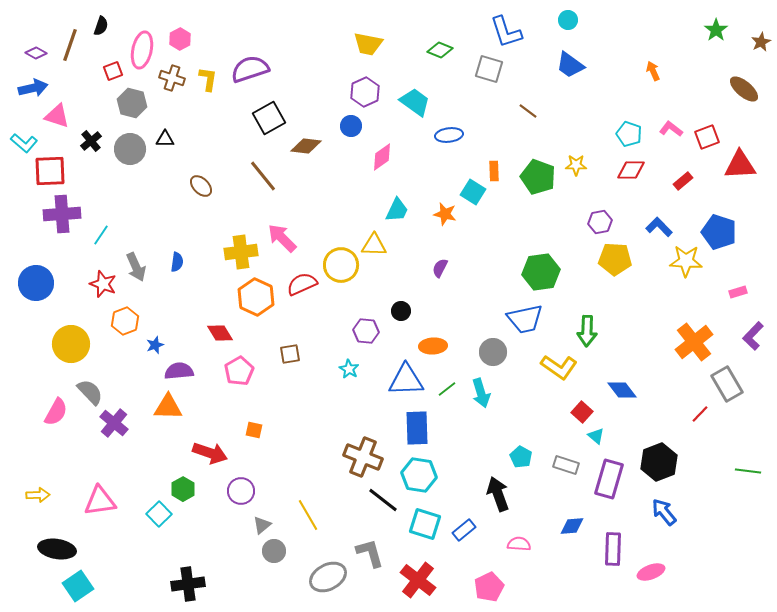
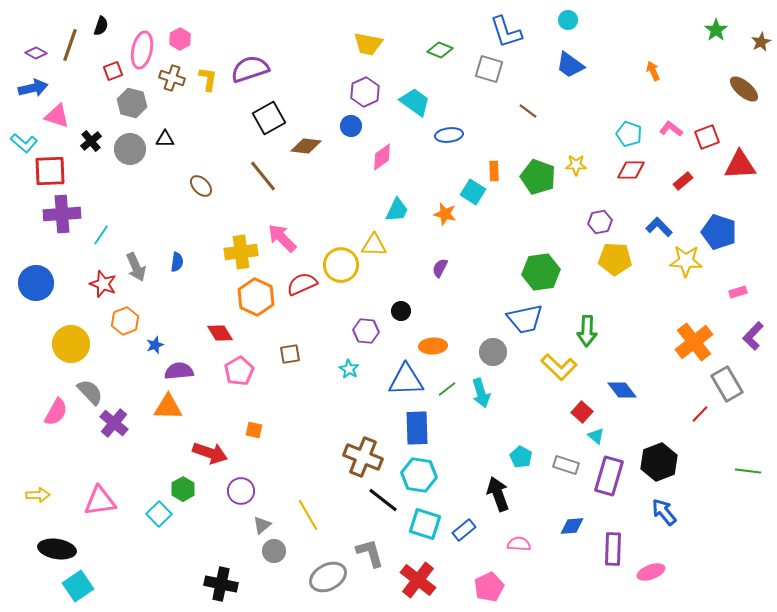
yellow L-shape at (559, 367): rotated 9 degrees clockwise
purple rectangle at (609, 479): moved 3 px up
black cross at (188, 584): moved 33 px right; rotated 20 degrees clockwise
